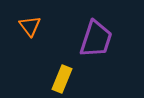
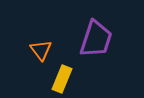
orange triangle: moved 11 px right, 24 px down
